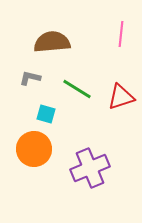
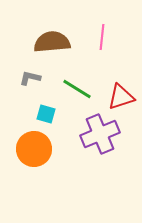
pink line: moved 19 px left, 3 px down
purple cross: moved 10 px right, 34 px up
